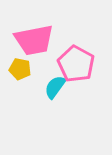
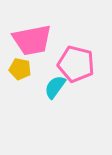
pink trapezoid: moved 2 px left
pink pentagon: rotated 15 degrees counterclockwise
